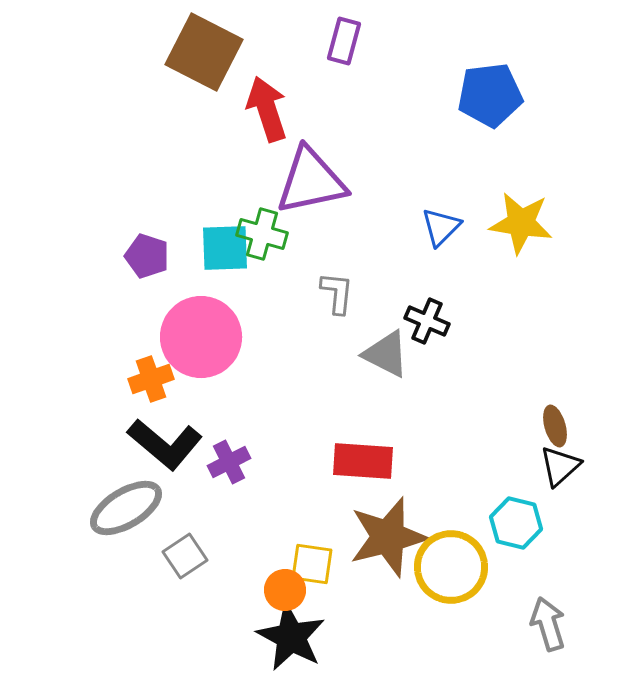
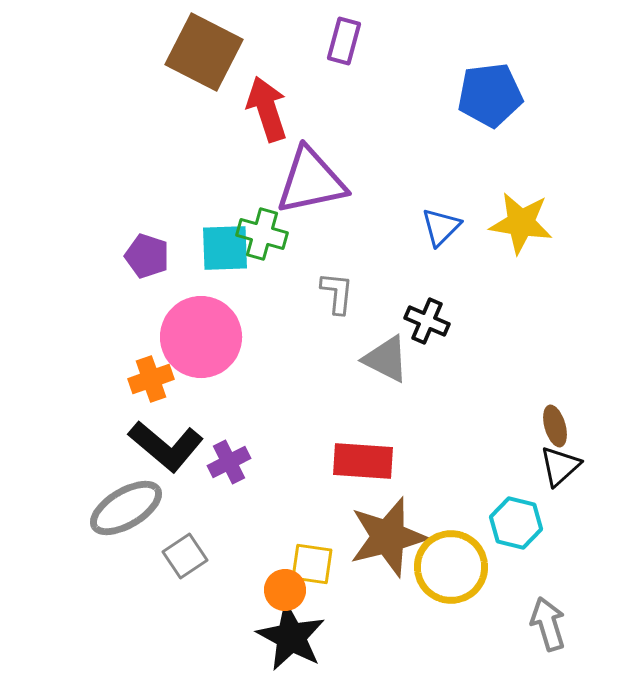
gray triangle: moved 5 px down
black L-shape: moved 1 px right, 2 px down
